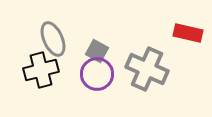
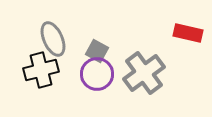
gray cross: moved 3 px left, 4 px down; rotated 30 degrees clockwise
